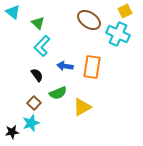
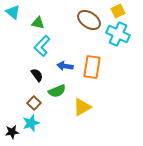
yellow square: moved 7 px left
green triangle: rotated 32 degrees counterclockwise
green semicircle: moved 1 px left, 2 px up
